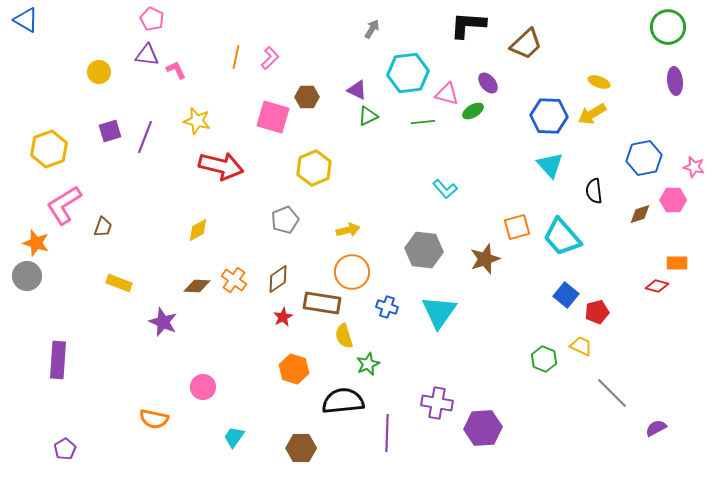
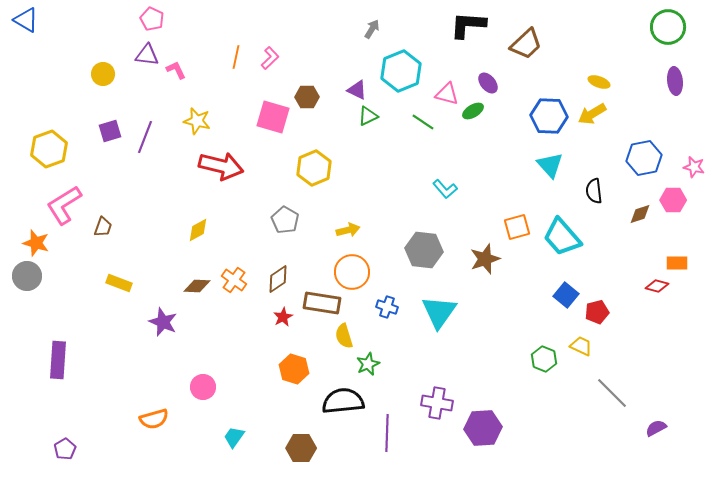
yellow circle at (99, 72): moved 4 px right, 2 px down
cyan hexagon at (408, 73): moved 7 px left, 2 px up; rotated 15 degrees counterclockwise
green line at (423, 122): rotated 40 degrees clockwise
gray pentagon at (285, 220): rotated 20 degrees counterclockwise
orange semicircle at (154, 419): rotated 28 degrees counterclockwise
